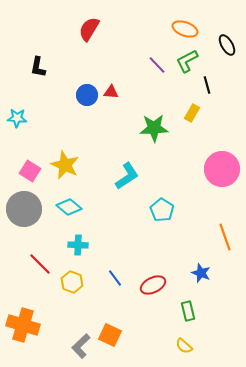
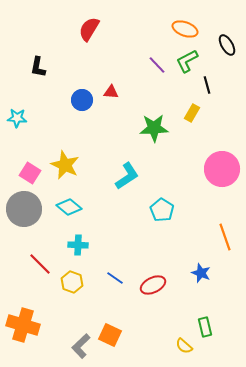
blue circle: moved 5 px left, 5 px down
pink square: moved 2 px down
blue line: rotated 18 degrees counterclockwise
green rectangle: moved 17 px right, 16 px down
